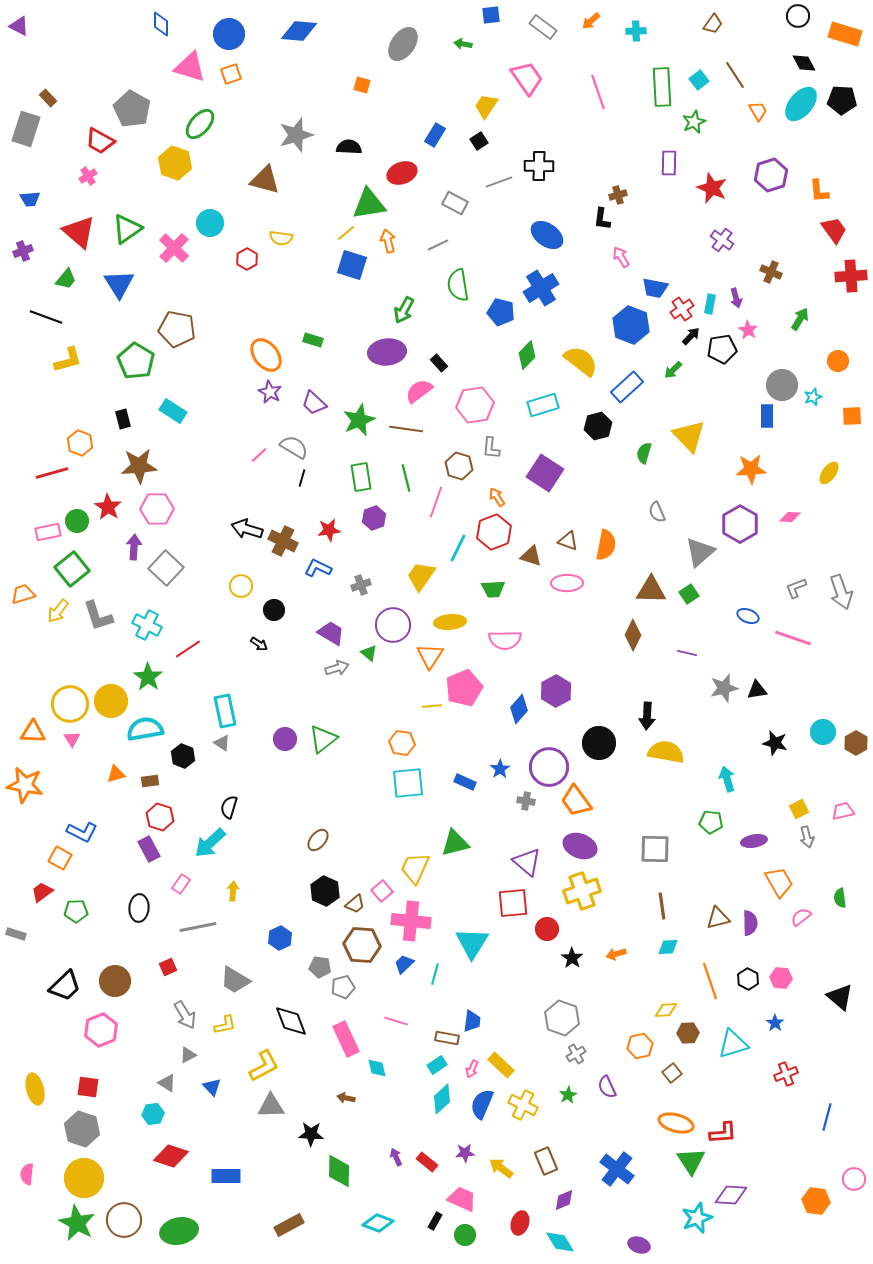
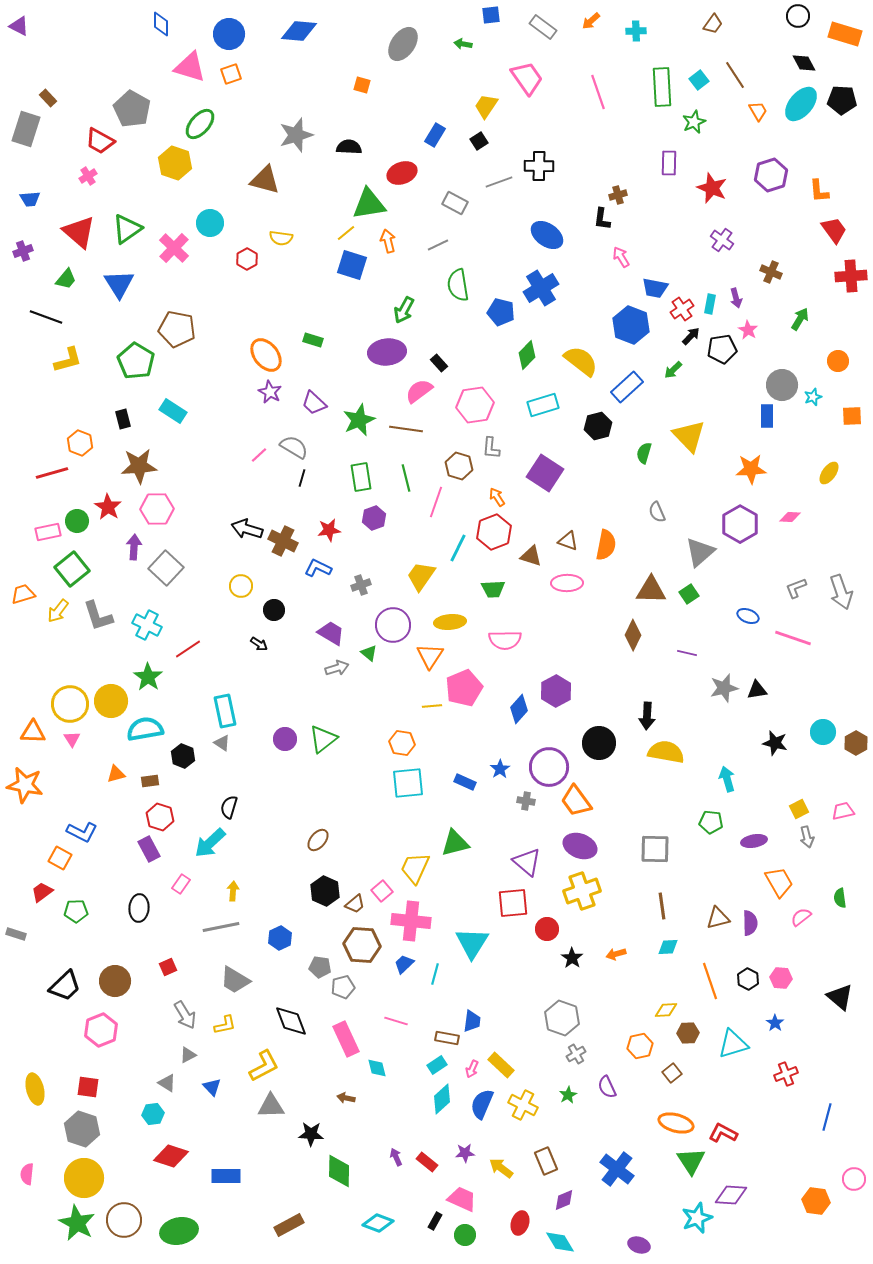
gray line at (198, 927): moved 23 px right
red L-shape at (723, 1133): rotated 148 degrees counterclockwise
